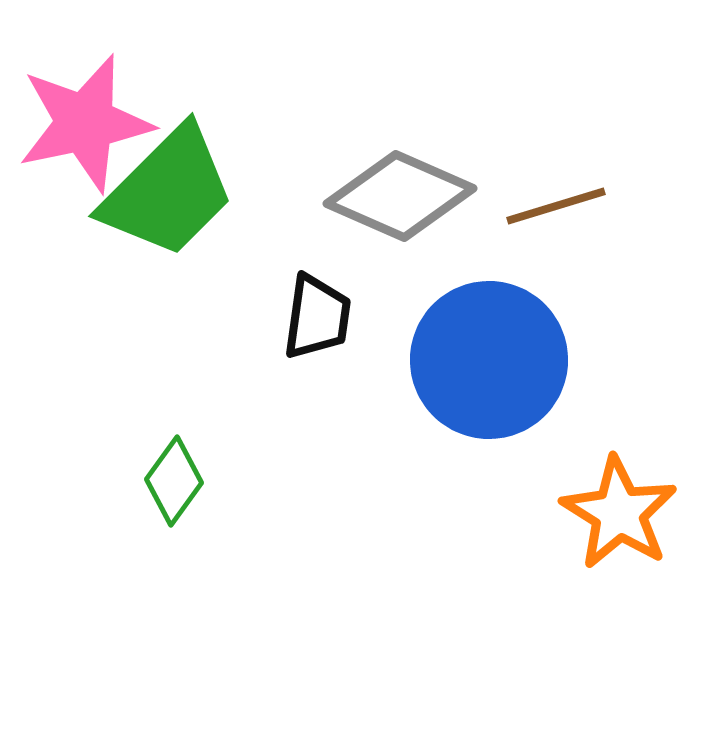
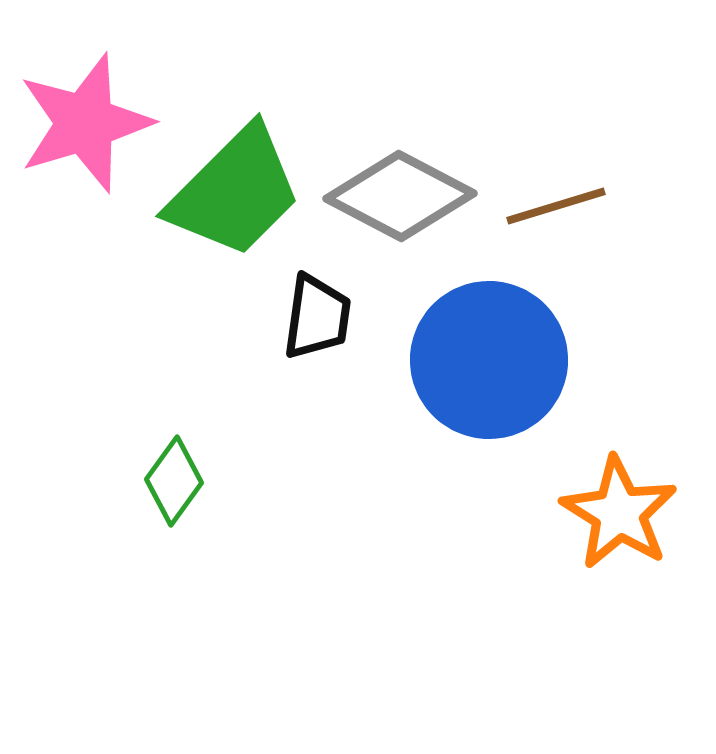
pink star: rotated 5 degrees counterclockwise
green trapezoid: moved 67 px right
gray diamond: rotated 4 degrees clockwise
